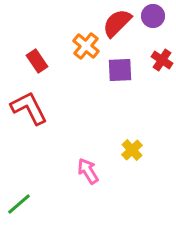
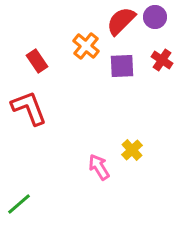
purple circle: moved 2 px right, 1 px down
red semicircle: moved 4 px right, 2 px up
purple square: moved 2 px right, 4 px up
red L-shape: rotated 6 degrees clockwise
pink arrow: moved 11 px right, 4 px up
